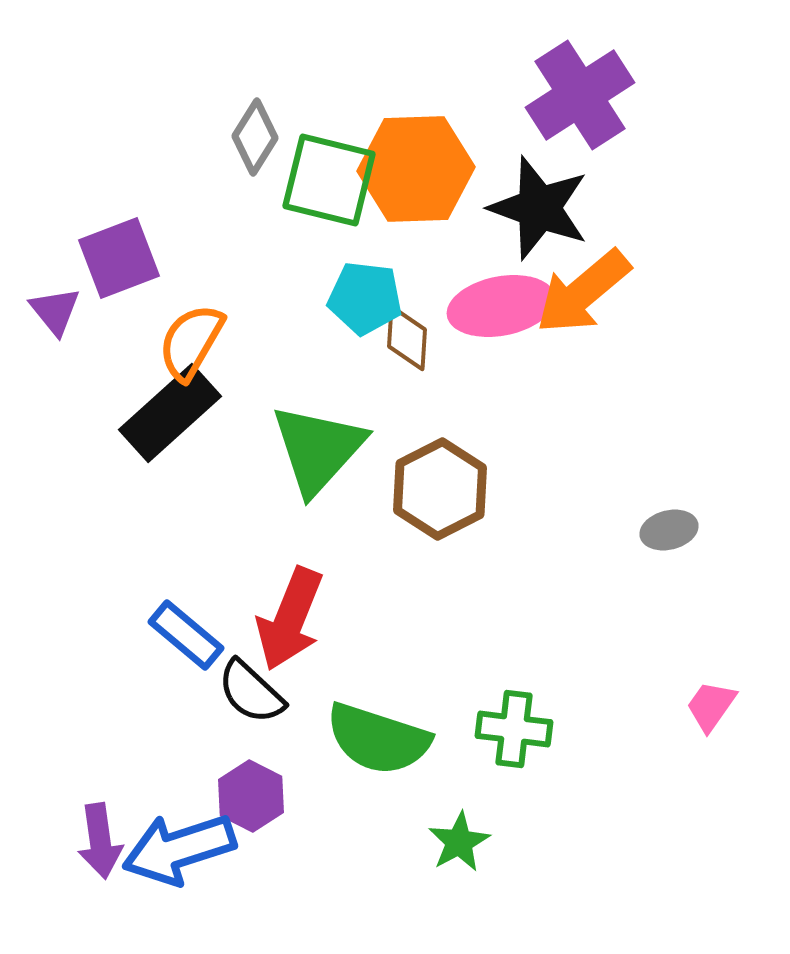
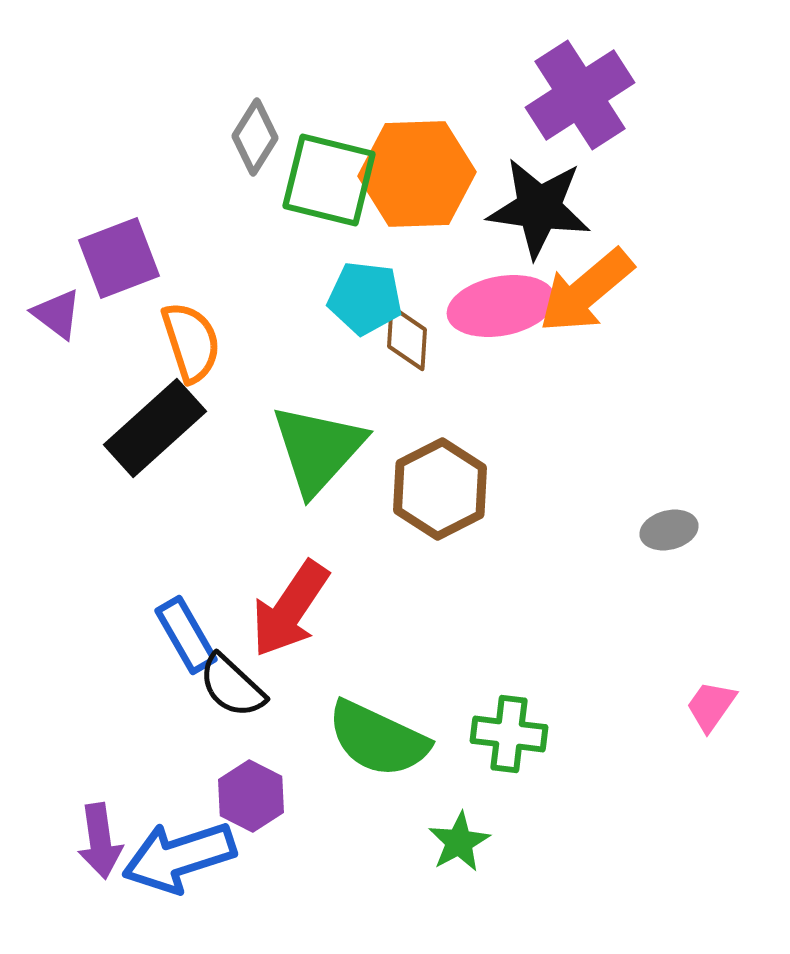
orange hexagon: moved 1 px right, 5 px down
black star: rotated 12 degrees counterclockwise
orange arrow: moved 3 px right, 1 px up
purple triangle: moved 2 px right, 3 px down; rotated 14 degrees counterclockwise
orange semicircle: rotated 132 degrees clockwise
black rectangle: moved 15 px left, 15 px down
red arrow: moved 10 px up; rotated 12 degrees clockwise
blue rectangle: rotated 20 degrees clockwise
black semicircle: moved 19 px left, 6 px up
green cross: moved 5 px left, 5 px down
green semicircle: rotated 7 degrees clockwise
blue arrow: moved 8 px down
